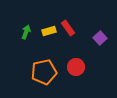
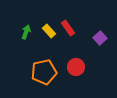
yellow rectangle: rotated 64 degrees clockwise
